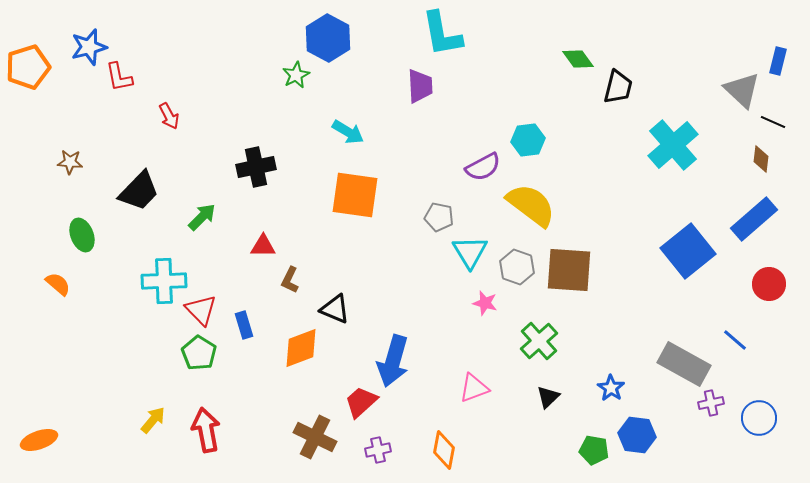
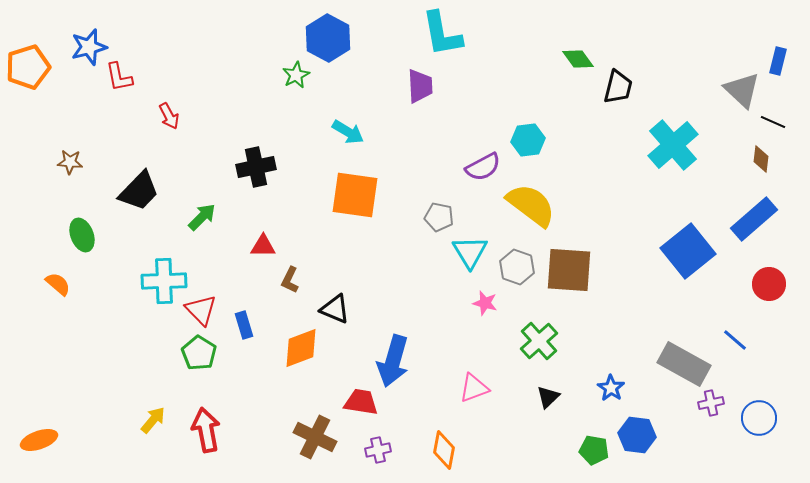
red trapezoid at (361, 402): rotated 51 degrees clockwise
